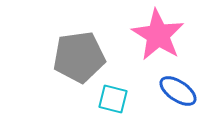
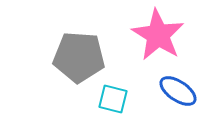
gray pentagon: rotated 12 degrees clockwise
